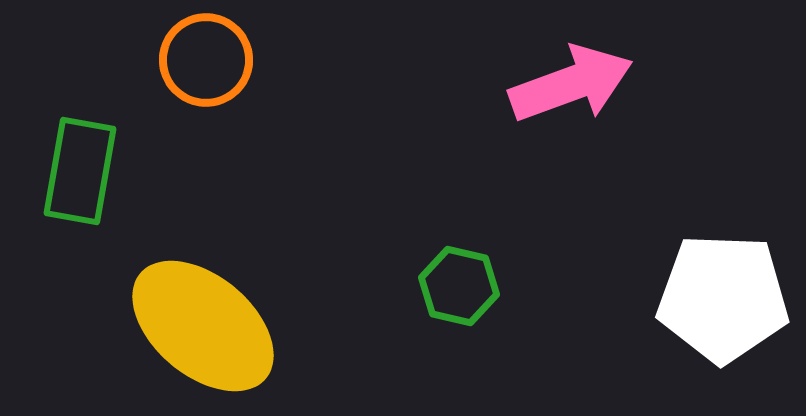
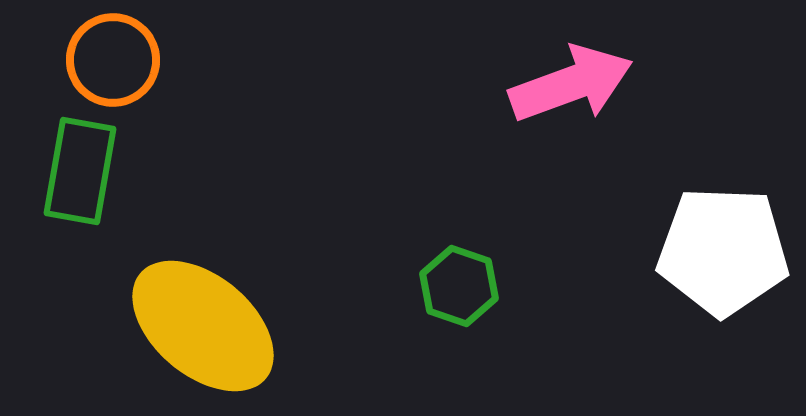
orange circle: moved 93 px left
green hexagon: rotated 6 degrees clockwise
white pentagon: moved 47 px up
